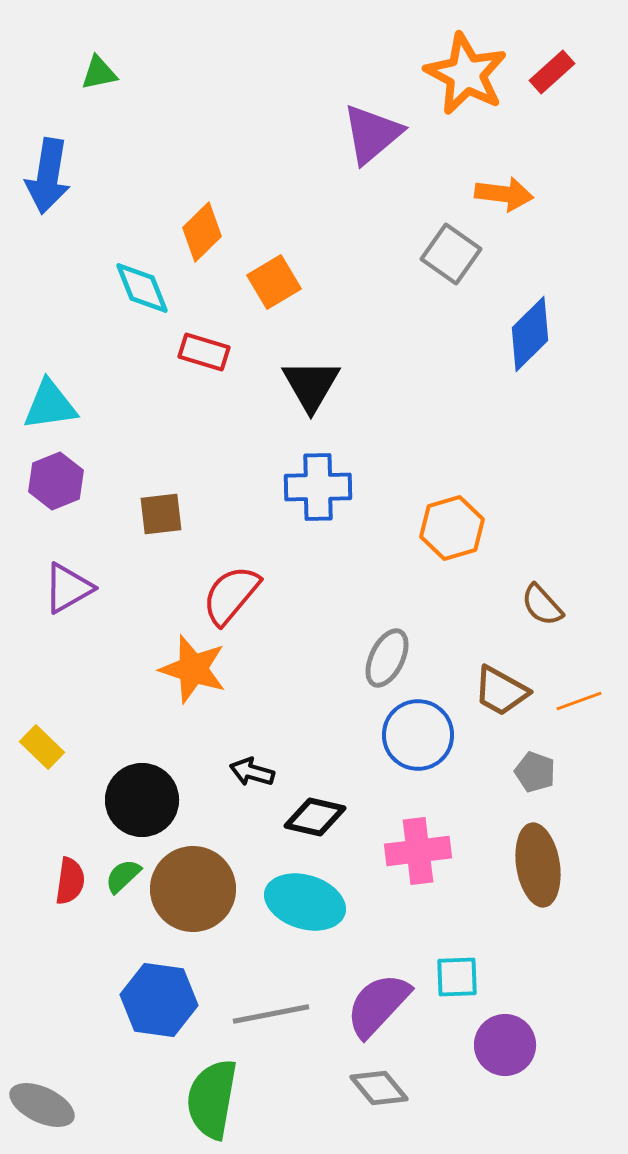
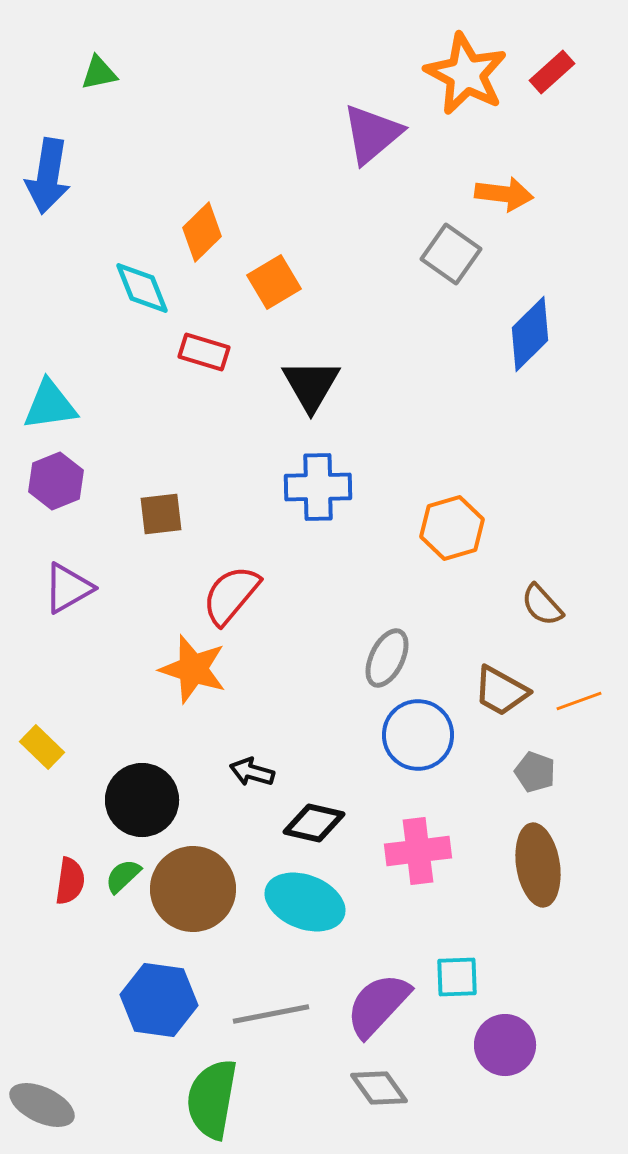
black diamond at (315, 817): moved 1 px left, 6 px down
cyan ellipse at (305, 902): rotated 4 degrees clockwise
gray diamond at (379, 1088): rotated 4 degrees clockwise
